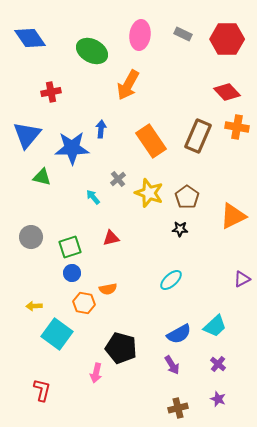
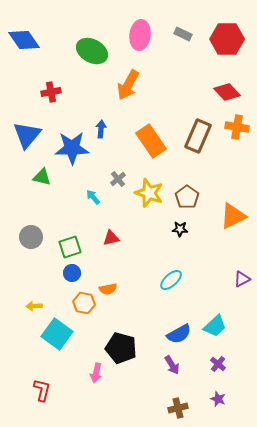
blue diamond: moved 6 px left, 2 px down
